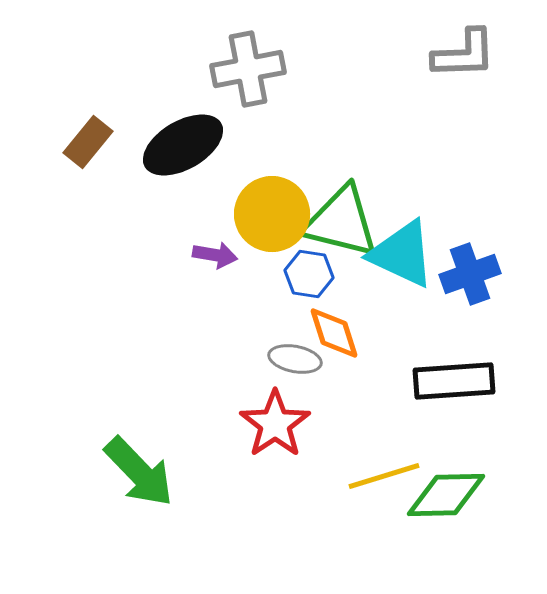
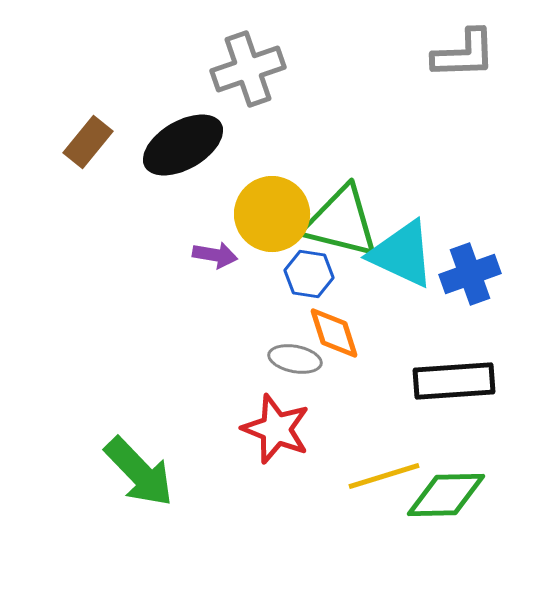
gray cross: rotated 8 degrees counterclockwise
red star: moved 1 px right, 5 px down; rotated 16 degrees counterclockwise
